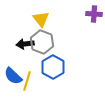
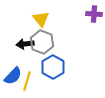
blue semicircle: rotated 90 degrees counterclockwise
